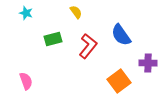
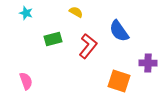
yellow semicircle: rotated 24 degrees counterclockwise
blue semicircle: moved 2 px left, 4 px up
orange square: rotated 35 degrees counterclockwise
